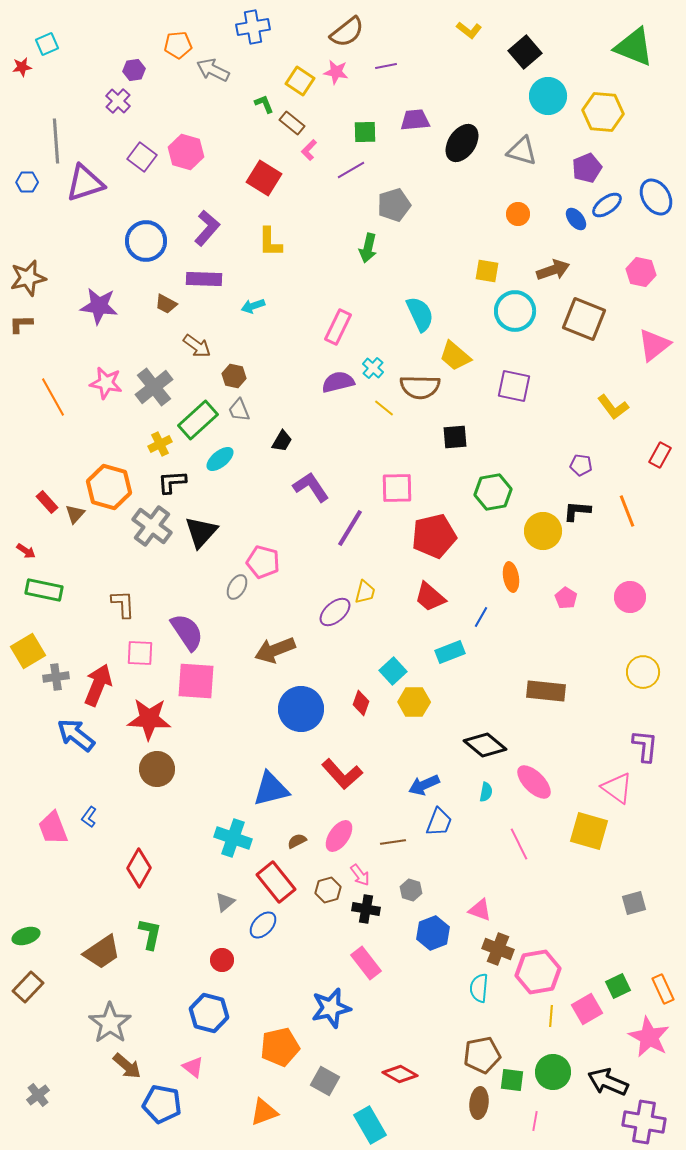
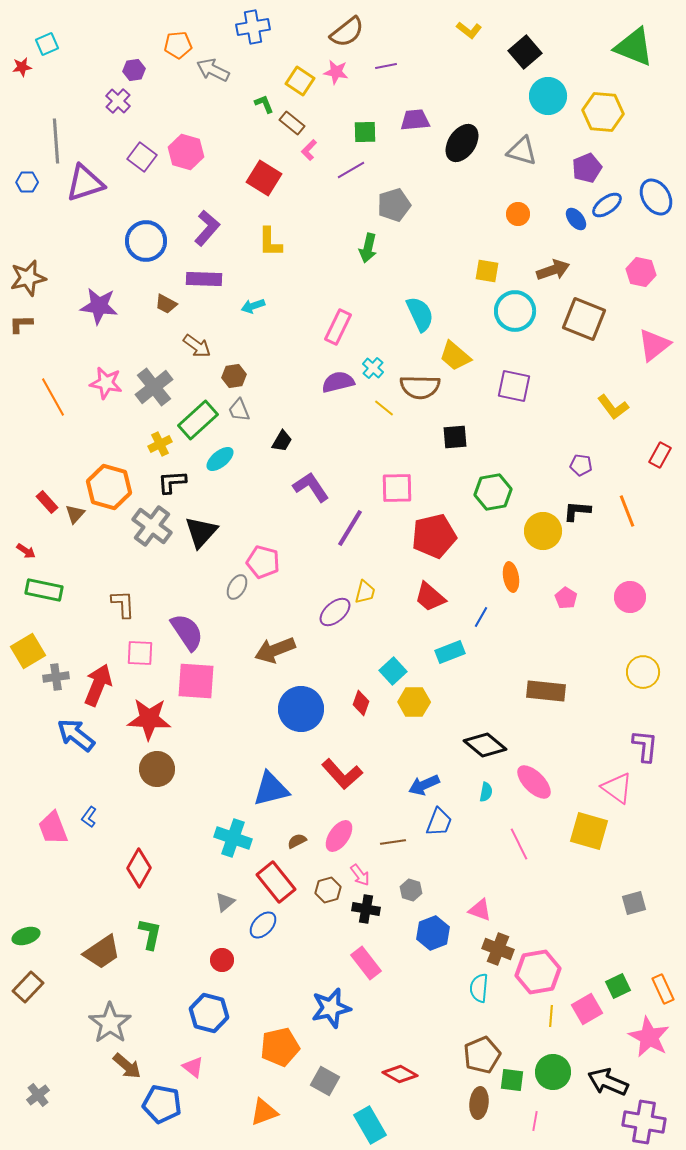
brown hexagon at (234, 376): rotated 20 degrees counterclockwise
brown pentagon at (482, 1055): rotated 12 degrees counterclockwise
